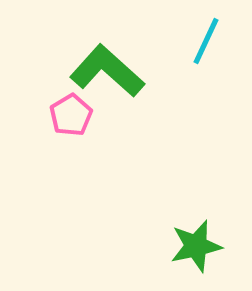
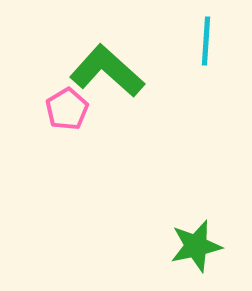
cyan line: rotated 21 degrees counterclockwise
pink pentagon: moved 4 px left, 6 px up
